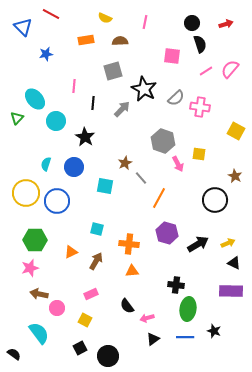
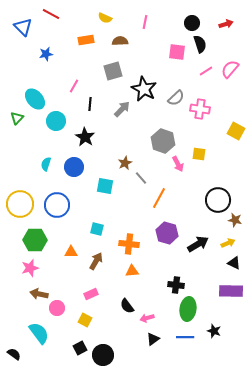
pink square at (172, 56): moved 5 px right, 4 px up
pink line at (74, 86): rotated 24 degrees clockwise
black line at (93, 103): moved 3 px left, 1 px down
pink cross at (200, 107): moved 2 px down
brown star at (235, 176): moved 44 px down; rotated 16 degrees counterclockwise
yellow circle at (26, 193): moved 6 px left, 11 px down
black circle at (215, 200): moved 3 px right
blue circle at (57, 201): moved 4 px down
orange triangle at (71, 252): rotated 24 degrees clockwise
black circle at (108, 356): moved 5 px left, 1 px up
